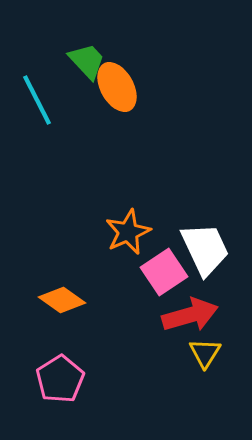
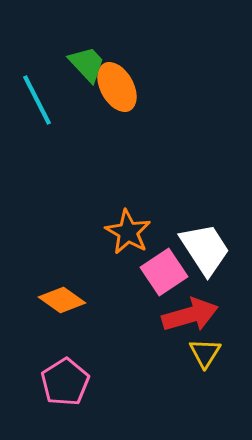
green trapezoid: moved 3 px down
orange star: rotated 18 degrees counterclockwise
white trapezoid: rotated 8 degrees counterclockwise
pink pentagon: moved 5 px right, 3 px down
